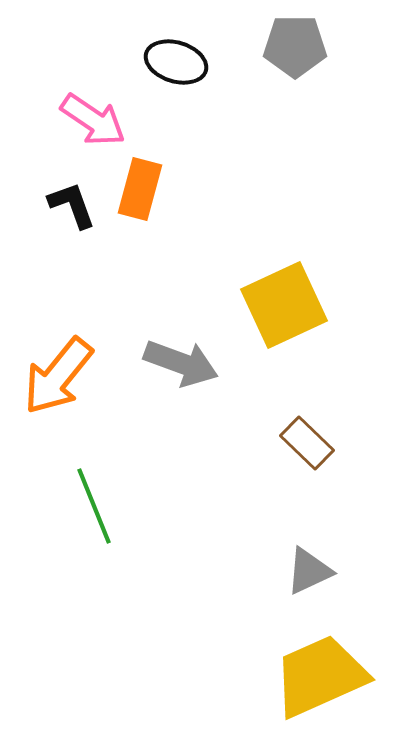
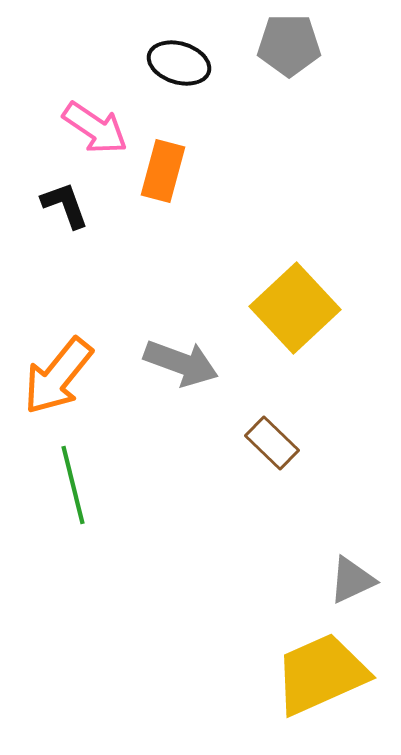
gray pentagon: moved 6 px left, 1 px up
black ellipse: moved 3 px right, 1 px down
pink arrow: moved 2 px right, 8 px down
orange rectangle: moved 23 px right, 18 px up
black L-shape: moved 7 px left
yellow square: moved 11 px right, 3 px down; rotated 18 degrees counterclockwise
brown rectangle: moved 35 px left
green line: moved 21 px left, 21 px up; rotated 8 degrees clockwise
gray triangle: moved 43 px right, 9 px down
yellow trapezoid: moved 1 px right, 2 px up
